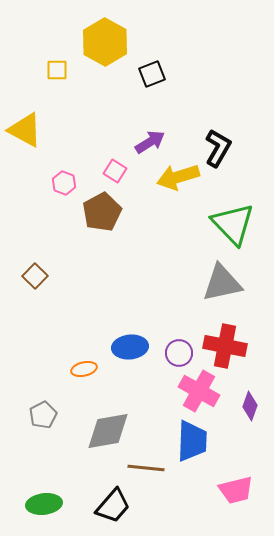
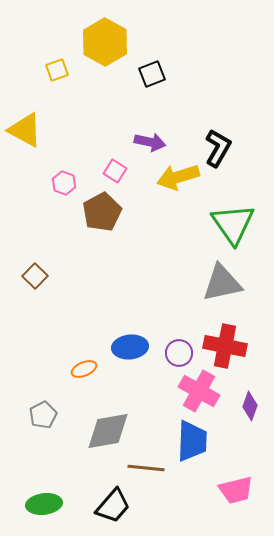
yellow square: rotated 20 degrees counterclockwise
purple arrow: rotated 44 degrees clockwise
green triangle: rotated 9 degrees clockwise
orange ellipse: rotated 10 degrees counterclockwise
